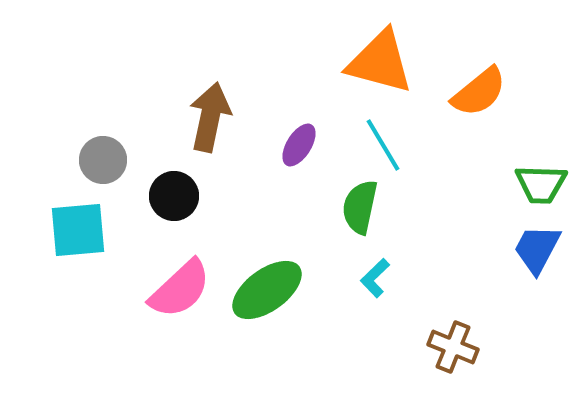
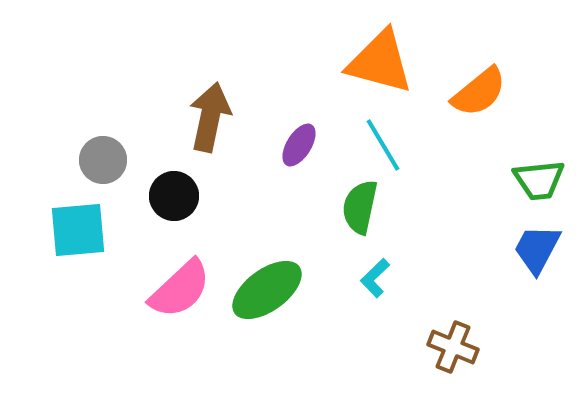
green trapezoid: moved 2 px left, 4 px up; rotated 8 degrees counterclockwise
